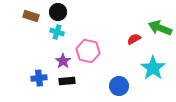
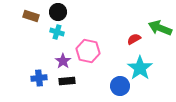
cyan star: moved 13 px left
blue circle: moved 1 px right
